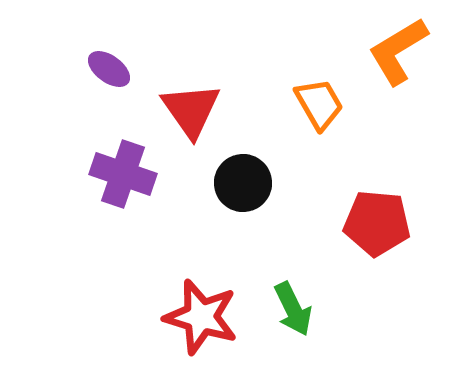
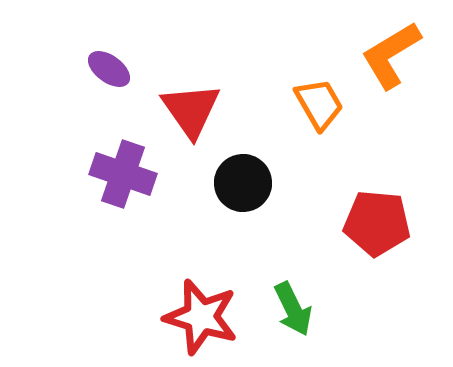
orange L-shape: moved 7 px left, 4 px down
